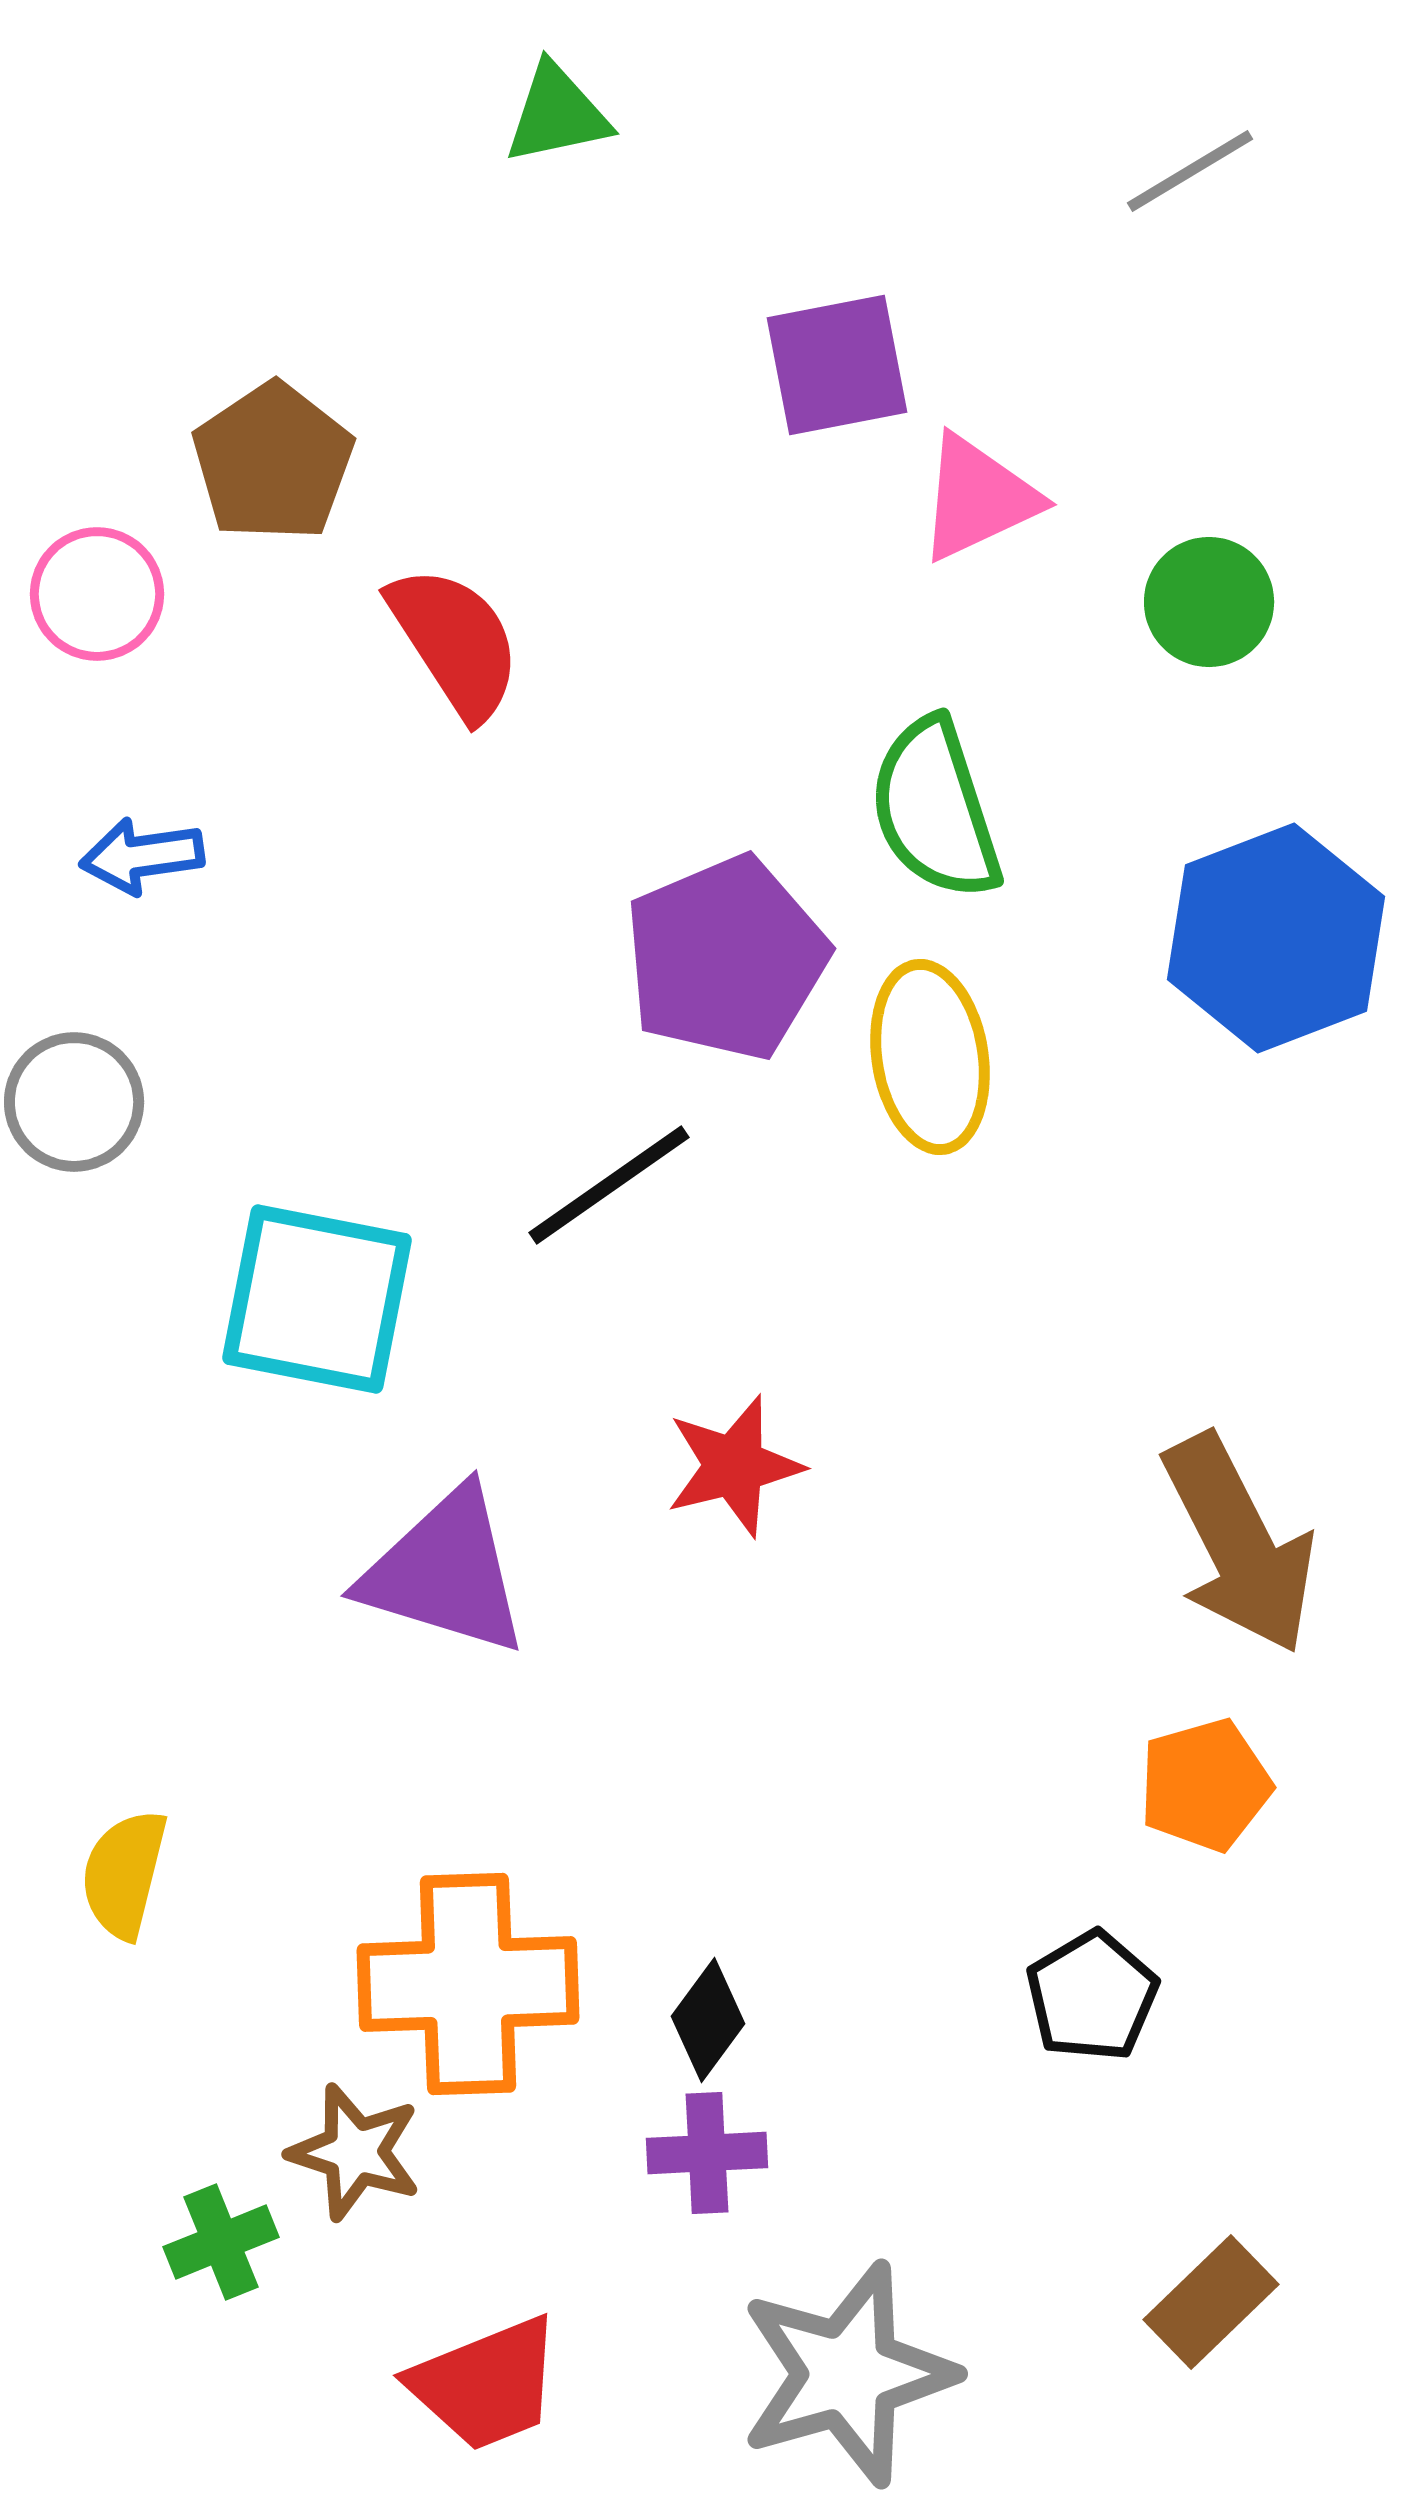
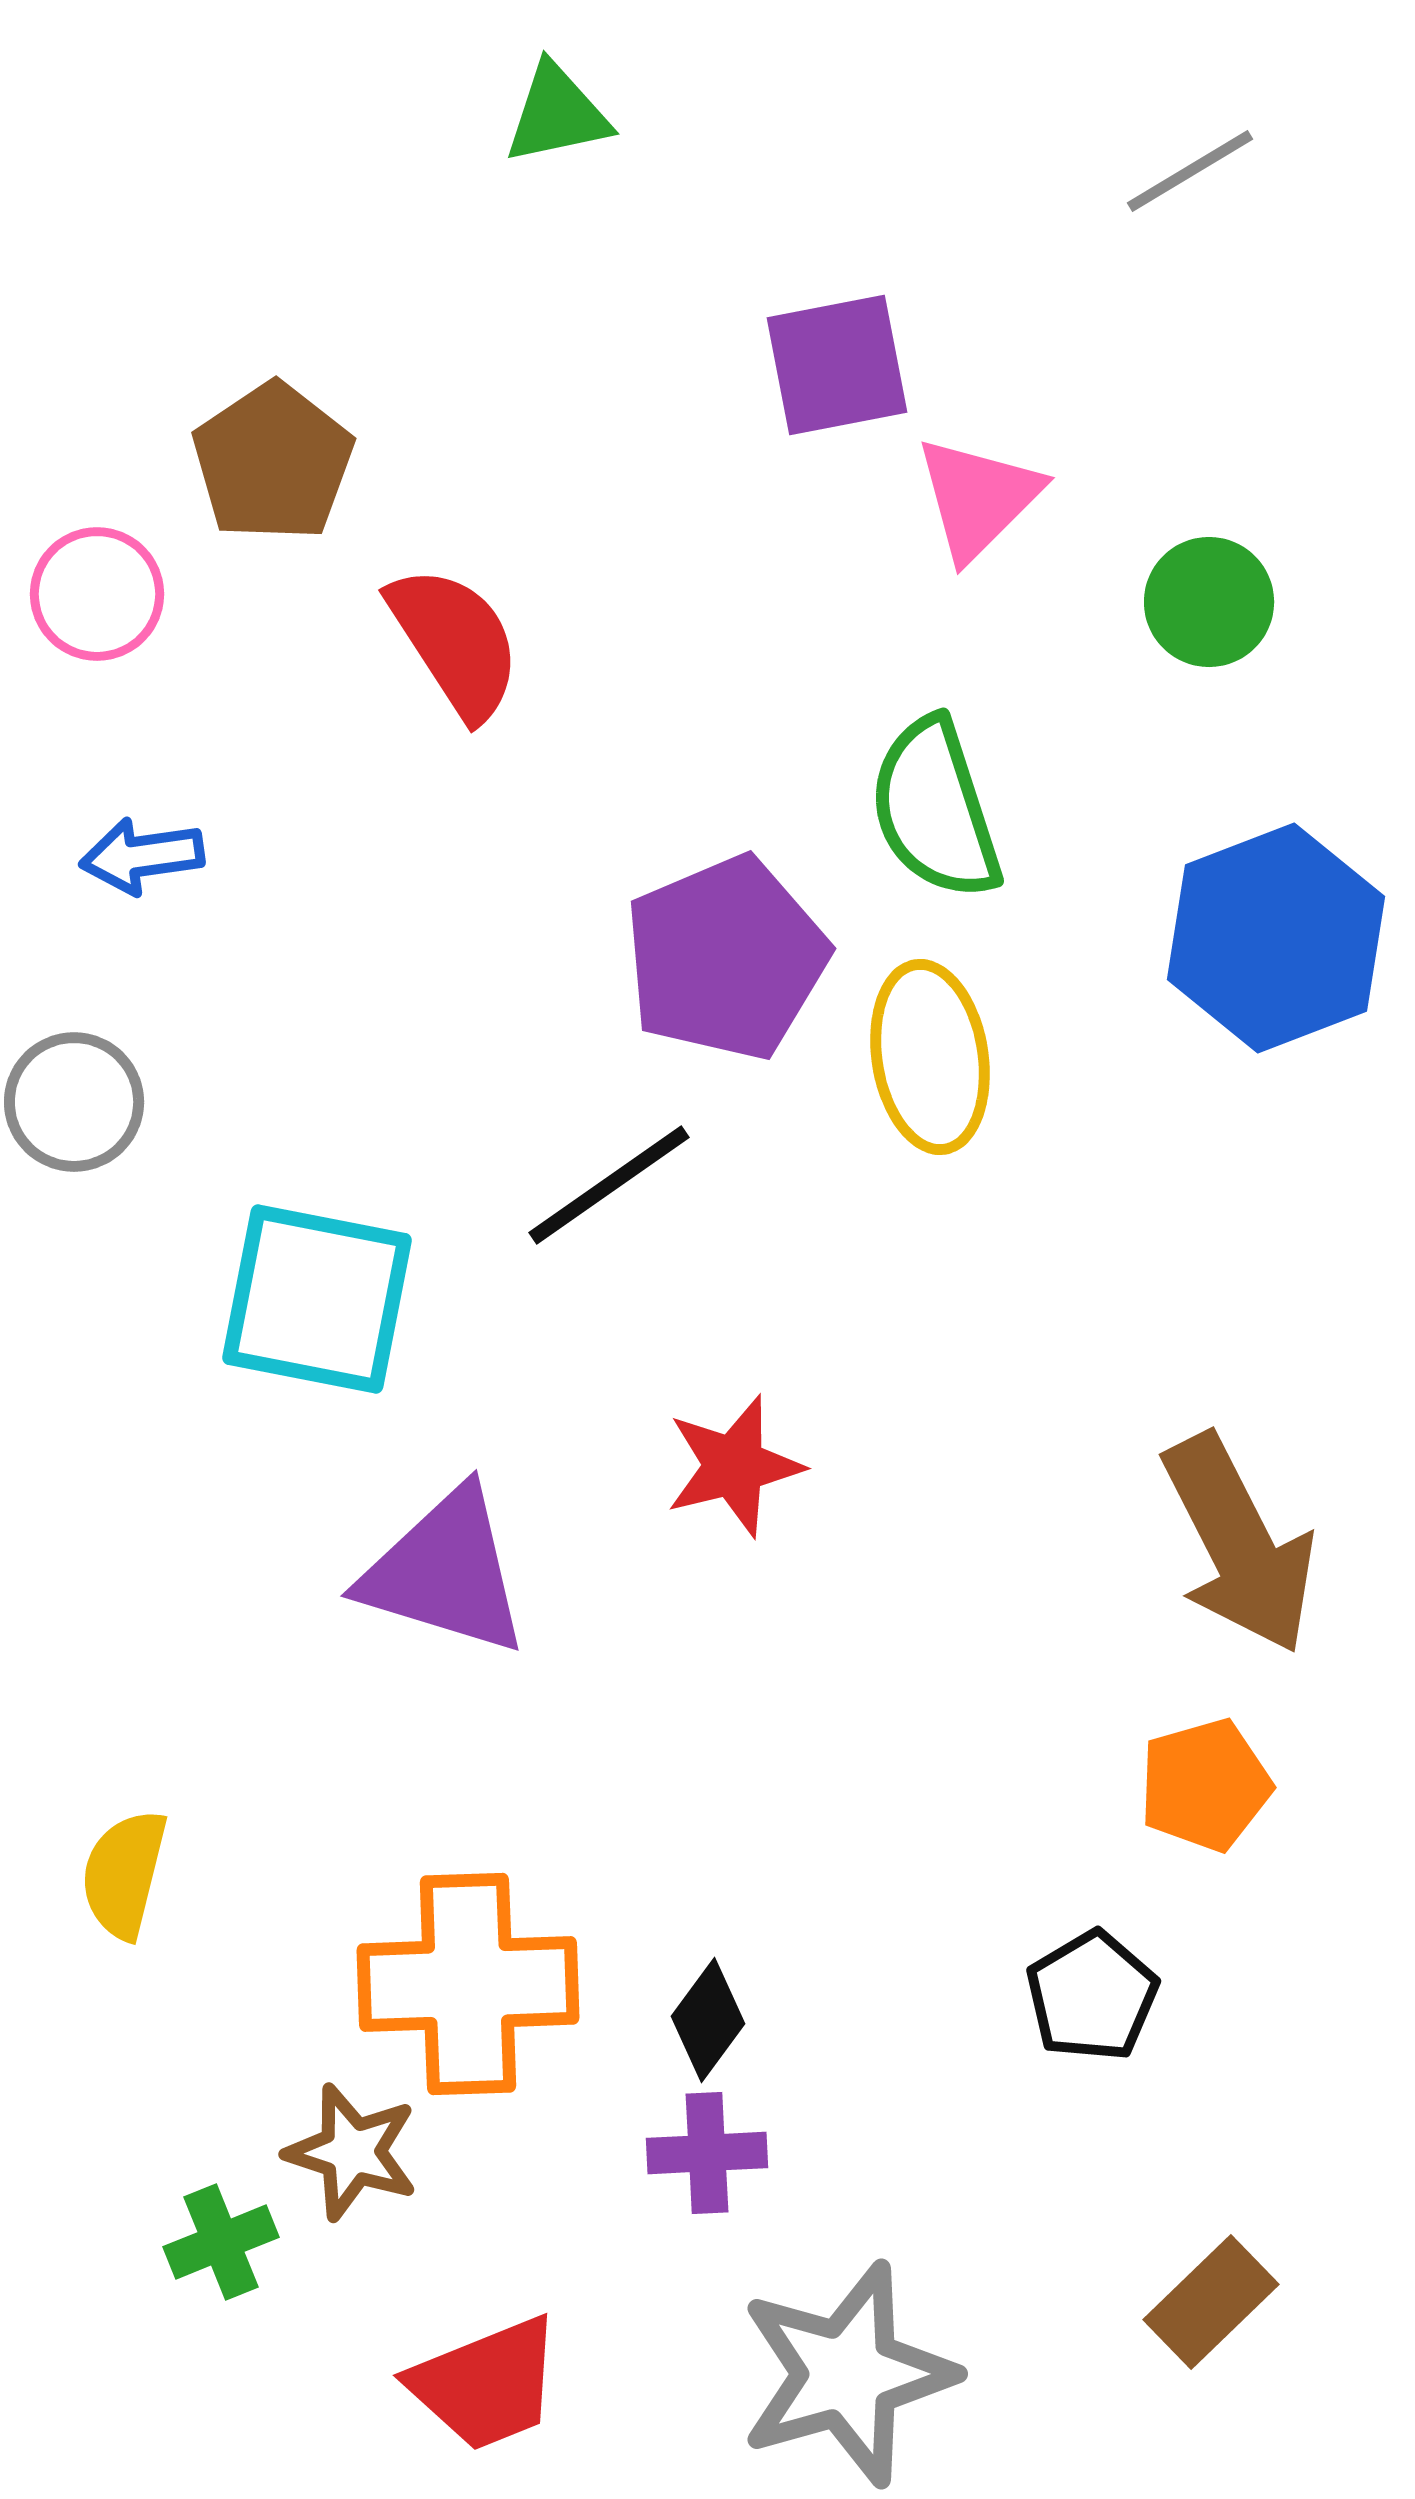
pink triangle: rotated 20 degrees counterclockwise
brown star: moved 3 px left
